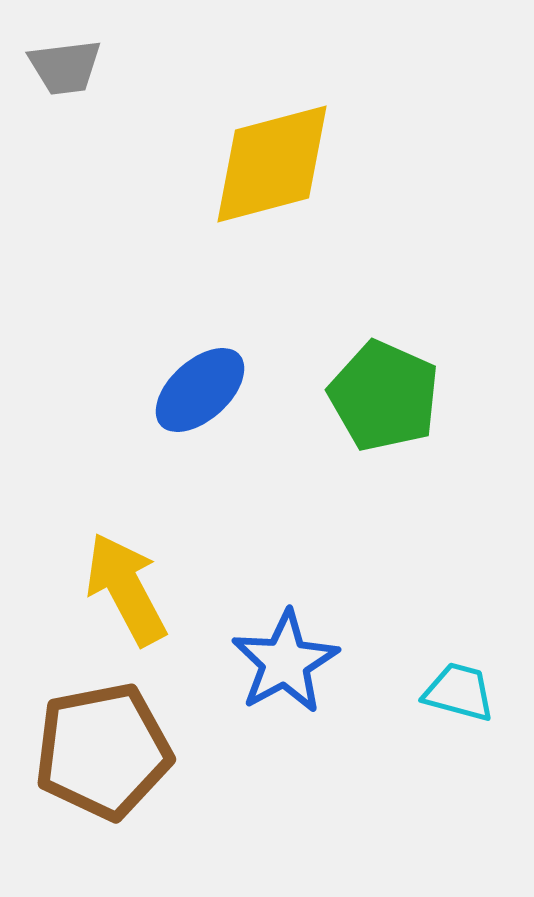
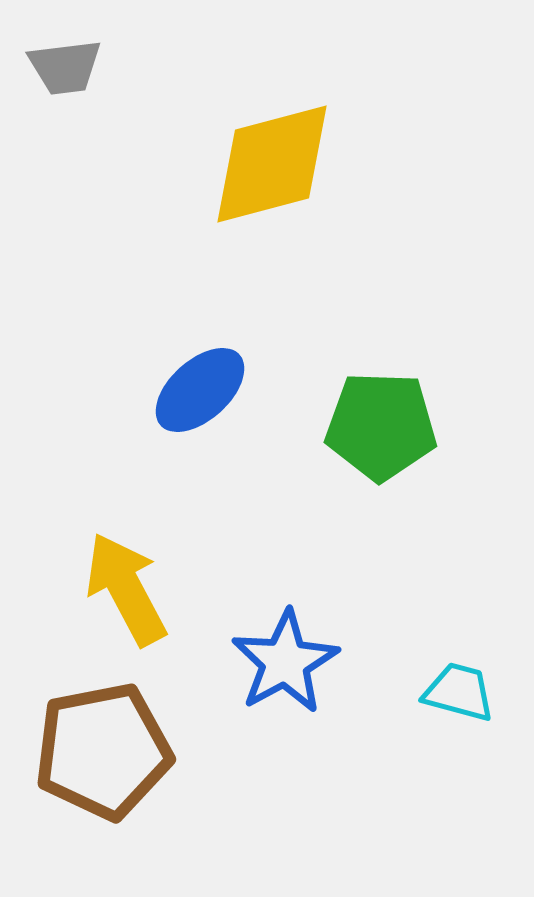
green pentagon: moved 3 px left, 30 px down; rotated 22 degrees counterclockwise
